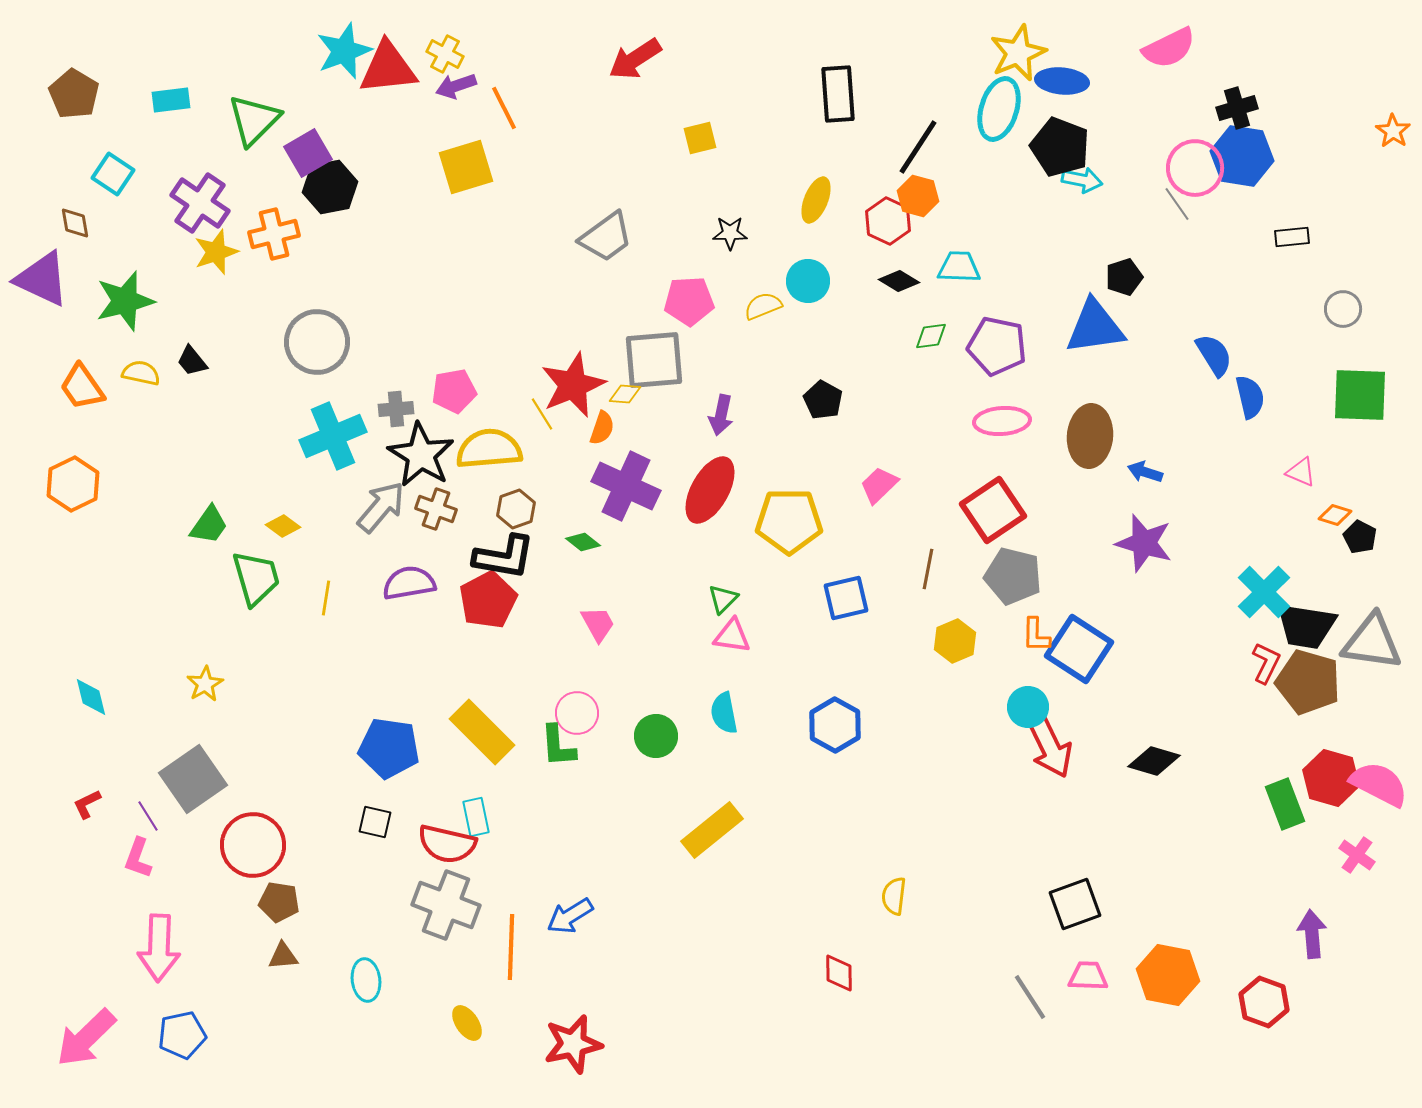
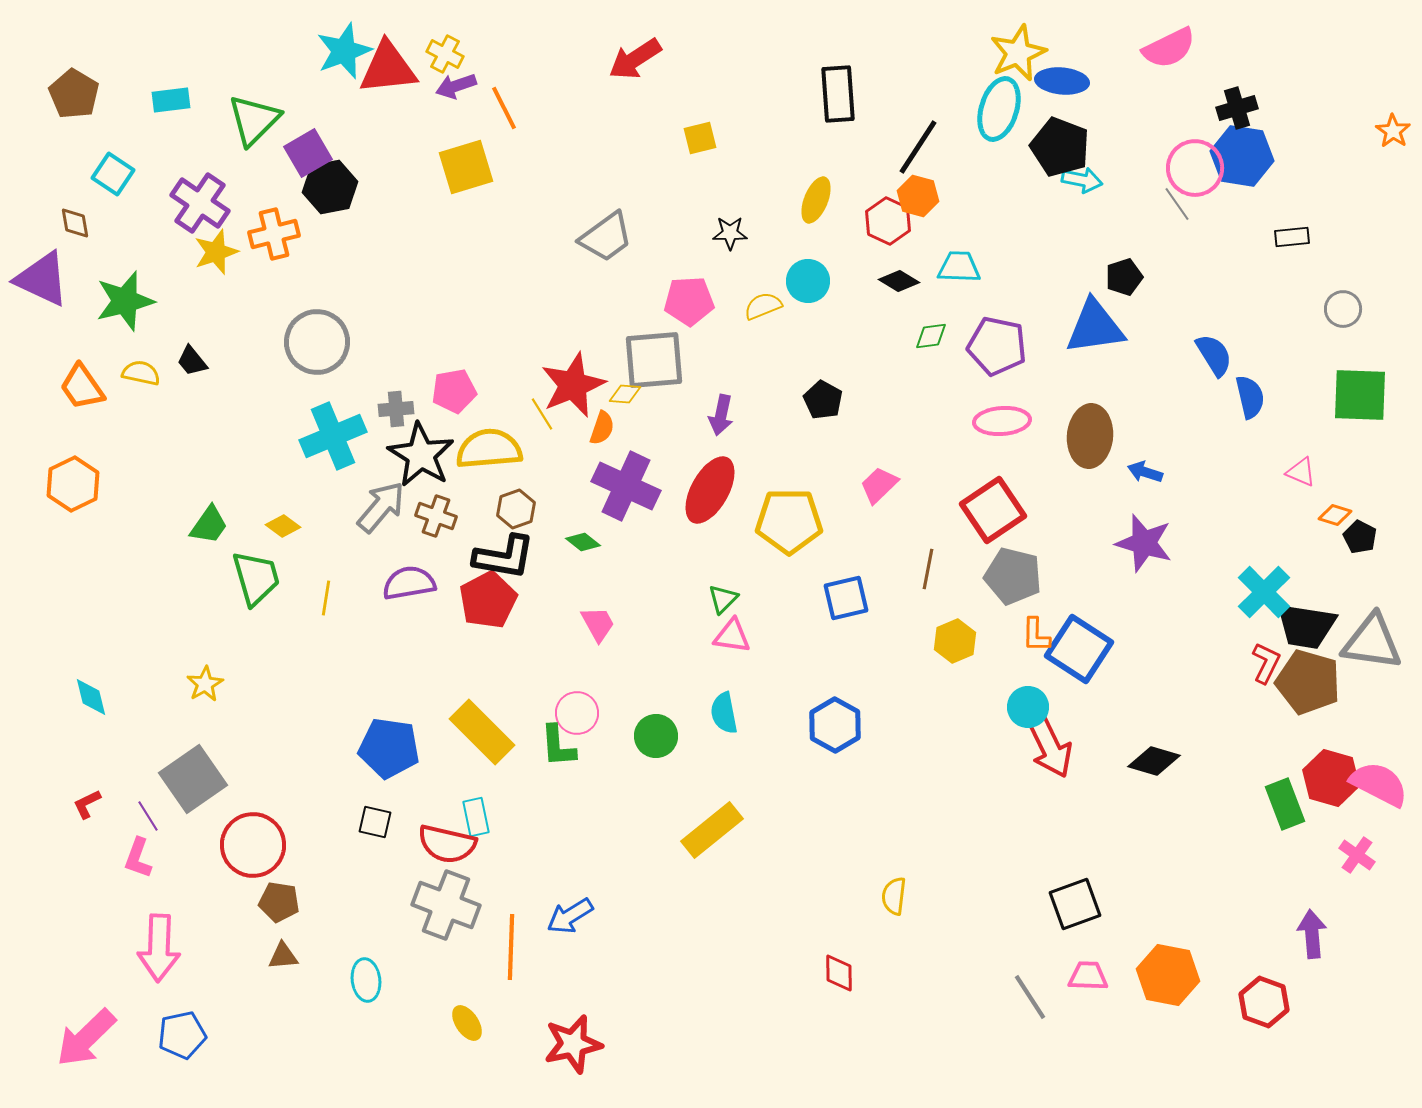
brown cross at (436, 509): moved 7 px down
